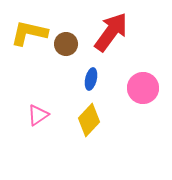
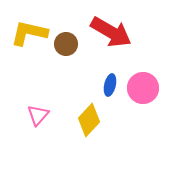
red arrow: rotated 84 degrees clockwise
blue ellipse: moved 19 px right, 6 px down
pink triangle: rotated 15 degrees counterclockwise
